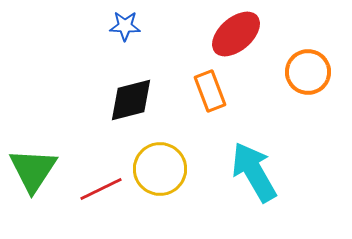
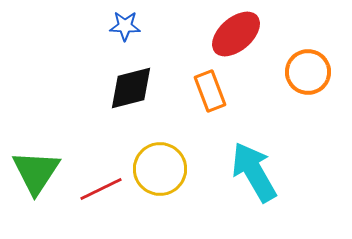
black diamond: moved 12 px up
green triangle: moved 3 px right, 2 px down
